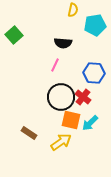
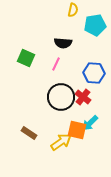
green square: moved 12 px right, 23 px down; rotated 24 degrees counterclockwise
pink line: moved 1 px right, 1 px up
orange square: moved 6 px right, 10 px down
